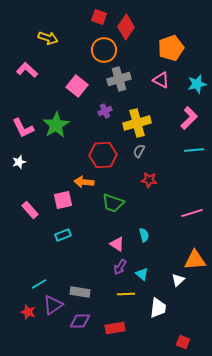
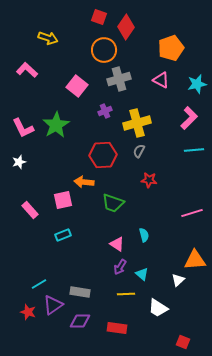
white trapezoid at (158, 308): rotated 115 degrees clockwise
red rectangle at (115, 328): moved 2 px right; rotated 18 degrees clockwise
